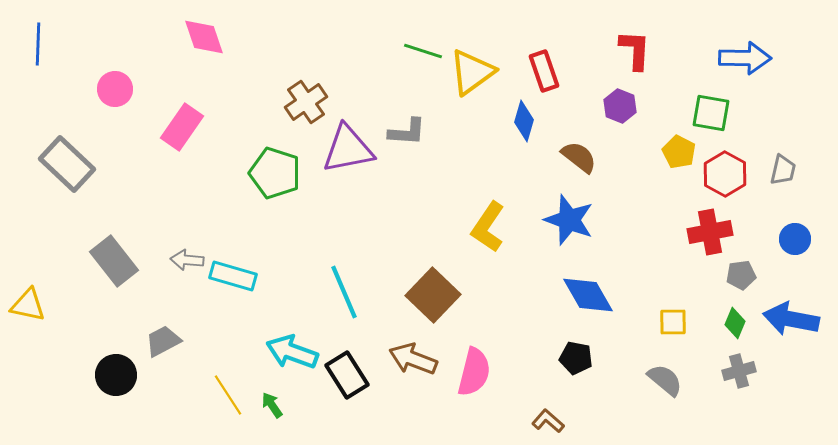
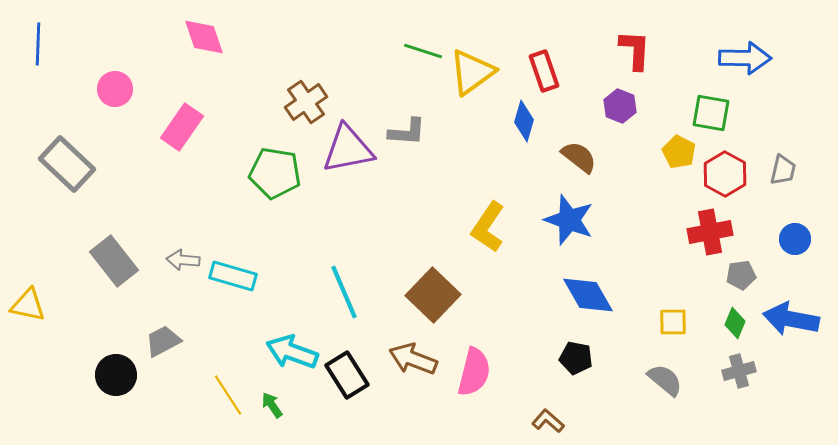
green pentagon at (275, 173): rotated 9 degrees counterclockwise
gray arrow at (187, 260): moved 4 px left
